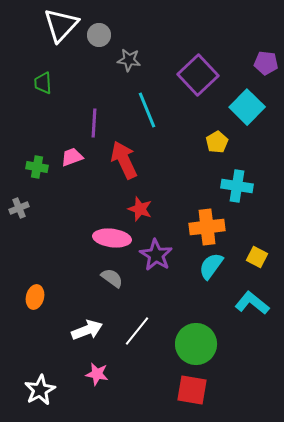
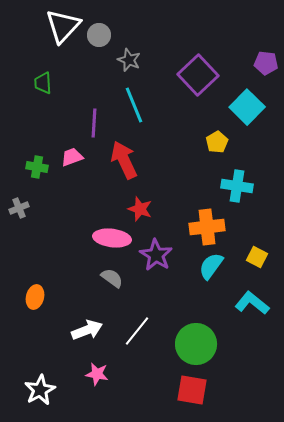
white triangle: moved 2 px right, 1 px down
gray star: rotated 15 degrees clockwise
cyan line: moved 13 px left, 5 px up
